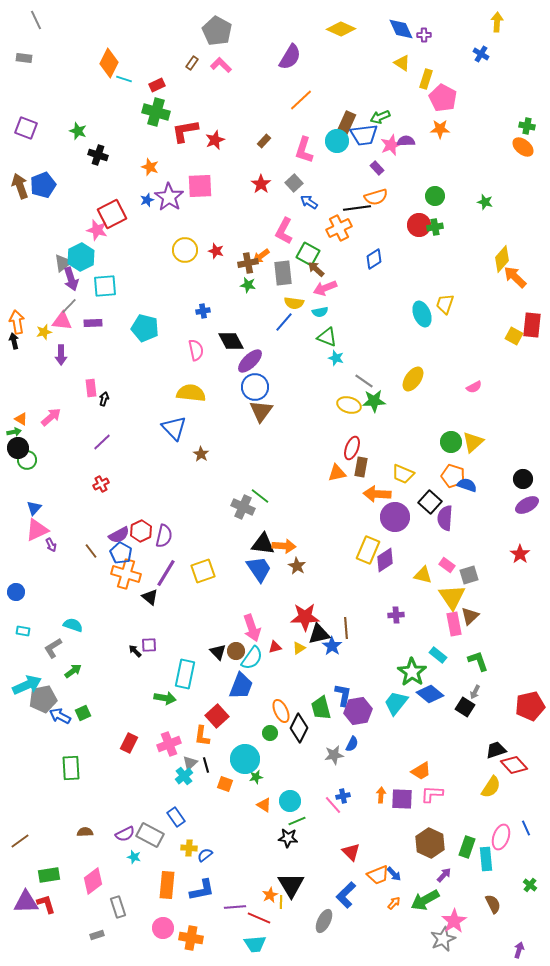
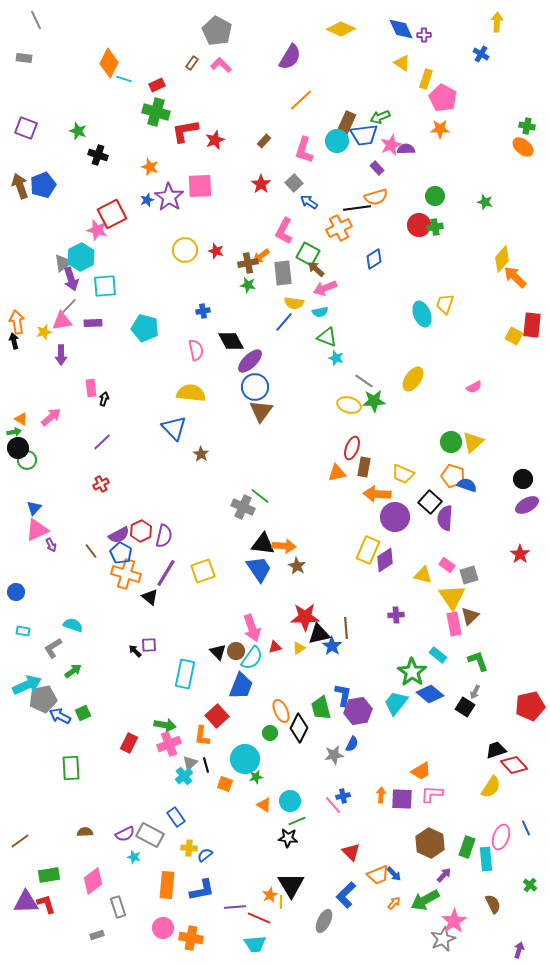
purple semicircle at (406, 141): moved 8 px down
pink triangle at (62, 321): rotated 15 degrees counterclockwise
brown rectangle at (361, 467): moved 3 px right
green arrow at (165, 698): moved 27 px down
